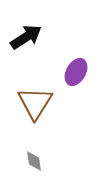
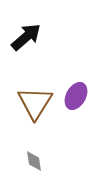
black arrow: rotated 8 degrees counterclockwise
purple ellipse: moved 24 px down
